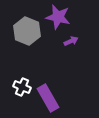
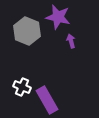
purple arrow: rotated 80 degrees counterclockwise
purple rectangle: moved 1 px left, 2 px down
